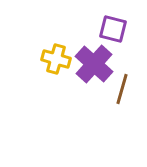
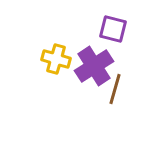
purple cross: moved 2 px down; rotated 15 degrees clockwise
brown line: moved 7 px left
